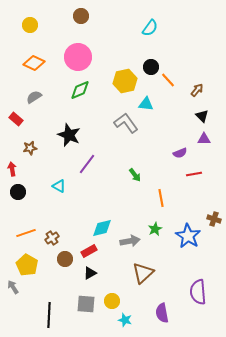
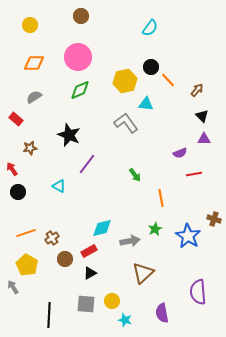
orange diamond at (34, 63): rotated 25 degrees counterclockwise
red arrow at (12, 169): rotated 24 degrees counterclockwise
